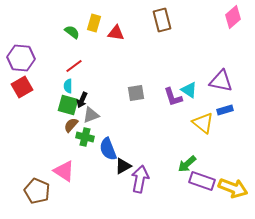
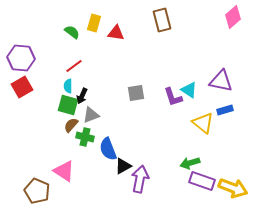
black arrow: moved 4 px up
green arrow: moved 3 px right, 1 px up; rotated 24 degrees clockwise
